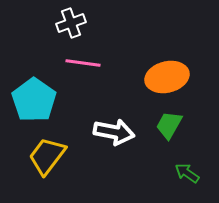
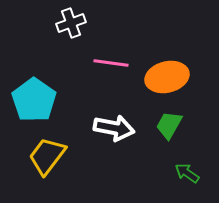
pink line: moved 28 px right
white arrow: moved 4 px up
